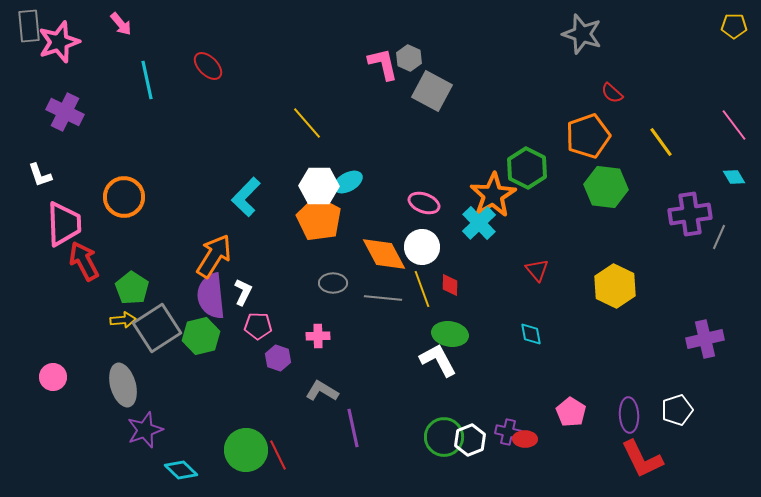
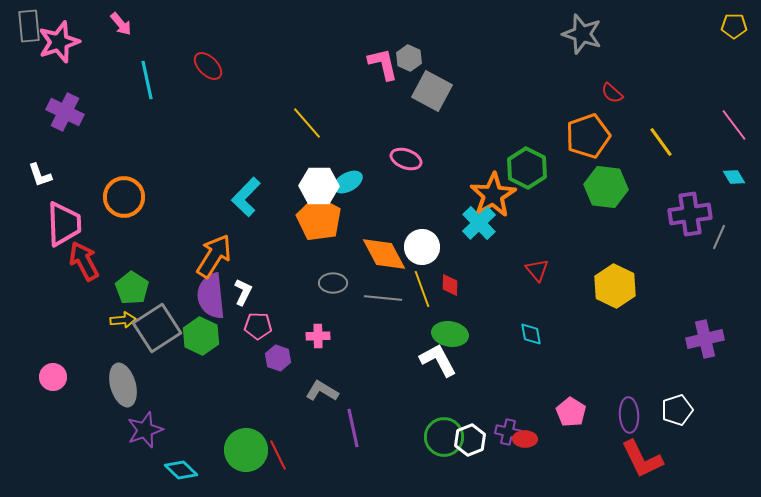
pink ellipse at (424, 203): moved 18 px left, 44 px up
green hexagon at (201, 336): rotated 21 degrees counterclockwise
